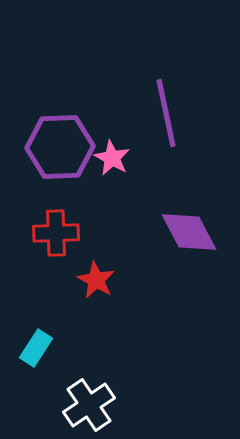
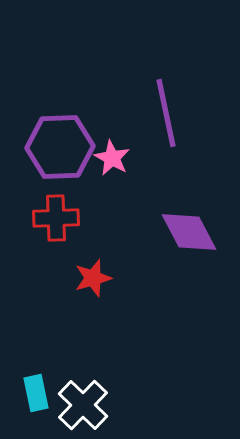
red cross: moved 15 px up
red star: moved 3 px left, 2 px up; rotated 27 degrees clockwise
cyan rectangle: moved 45 px down; rotated 45 degrees counterclockwise
white cross: moved 6 px left; rotated 12 degrees counterclockwise
